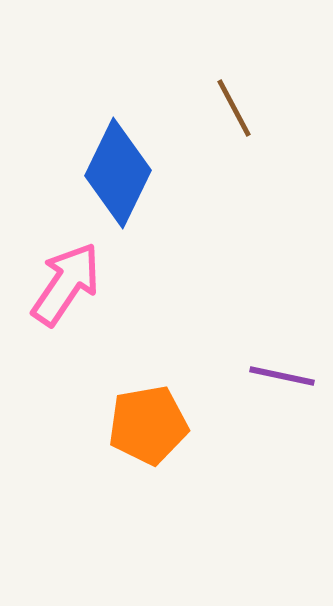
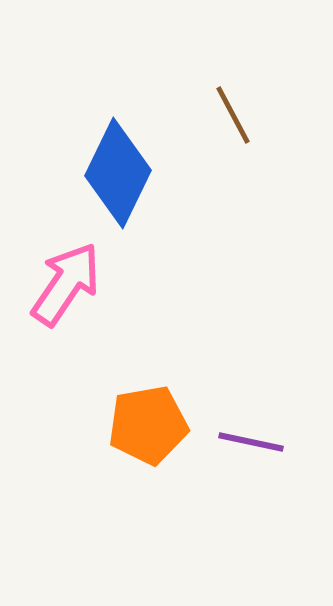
brown line: moved 1 px left, 7 px down
purple line: moved 31 px left, 66 px down
